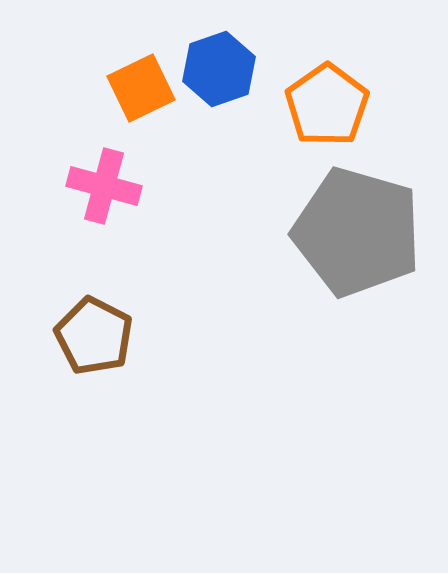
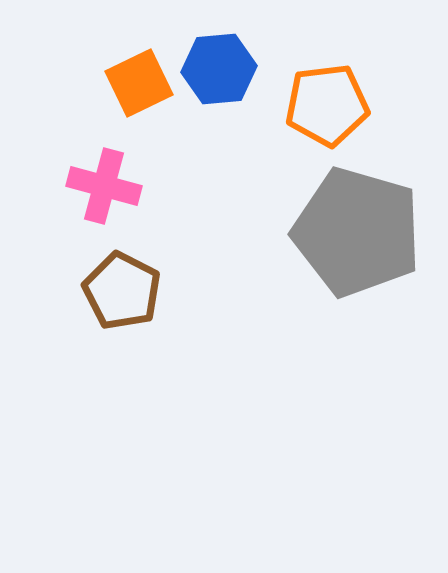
blue hexagon: rotated 14 degrees clockwise
orange square: moved 2 px left, 5 px up
orange pentagon: rotated 28 degrees clockwise
brown pentagon: moved 28 px right, 45 px up
